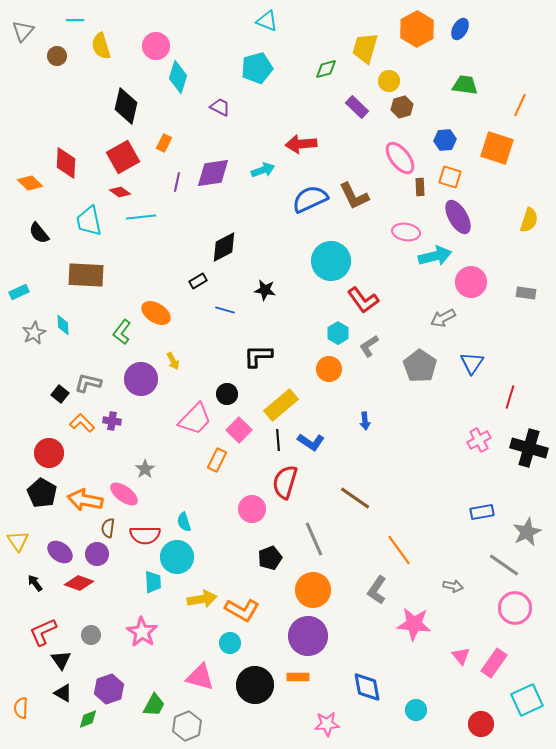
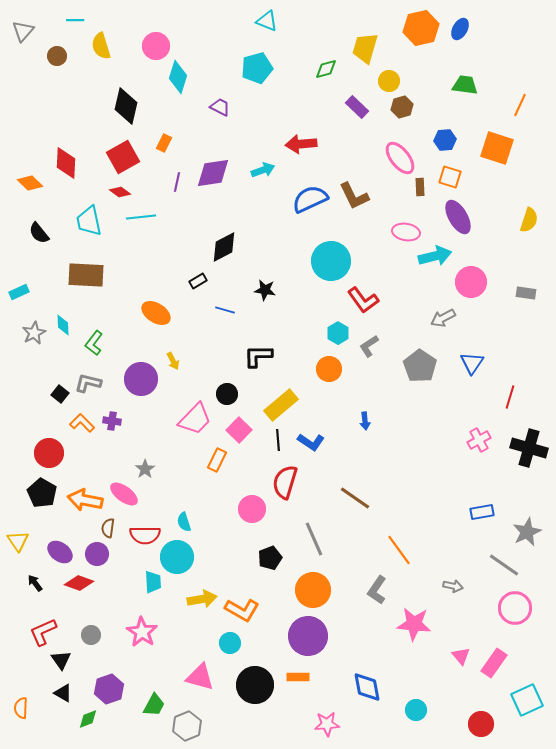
orange hexagon at (417, 29): moved 4 px right, 1 px up; rotated 16 degrees clockwise
green L-shape at (122, 332): moved 28 px left, 11 px down
